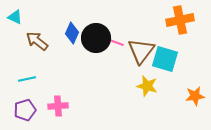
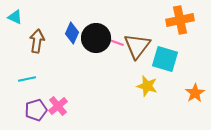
brown arrow: rotated 60 degrees clockwise
brown triangle: moved 4 px left, 5 px up
orange star: moved 3 px up; rotated 24 degrees counterclockwise
pink cross: rotated 36 degrees counterclockwise
purple pentagon: moved 11 px right
